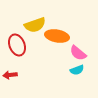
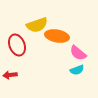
yellow semicircle: moved 2 px right
